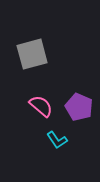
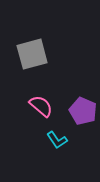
purple pentagon: moved 4 px right, 4 px down
